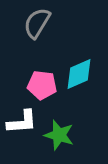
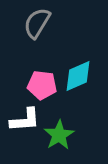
cyan diamond: moved 1 px left, 2 px down
white L-shape: moved 3 px right, 2 px up
green star: rotated 24 degrees clockwise
